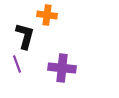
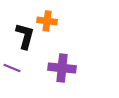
orange cross: moved 6 px down
purple line: moved 5 px left, 4 px down; rotated 48 degrees counterclockwise
